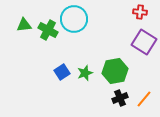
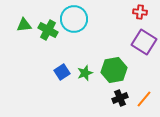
green hexagon: moved 1 px left, 1 px up
